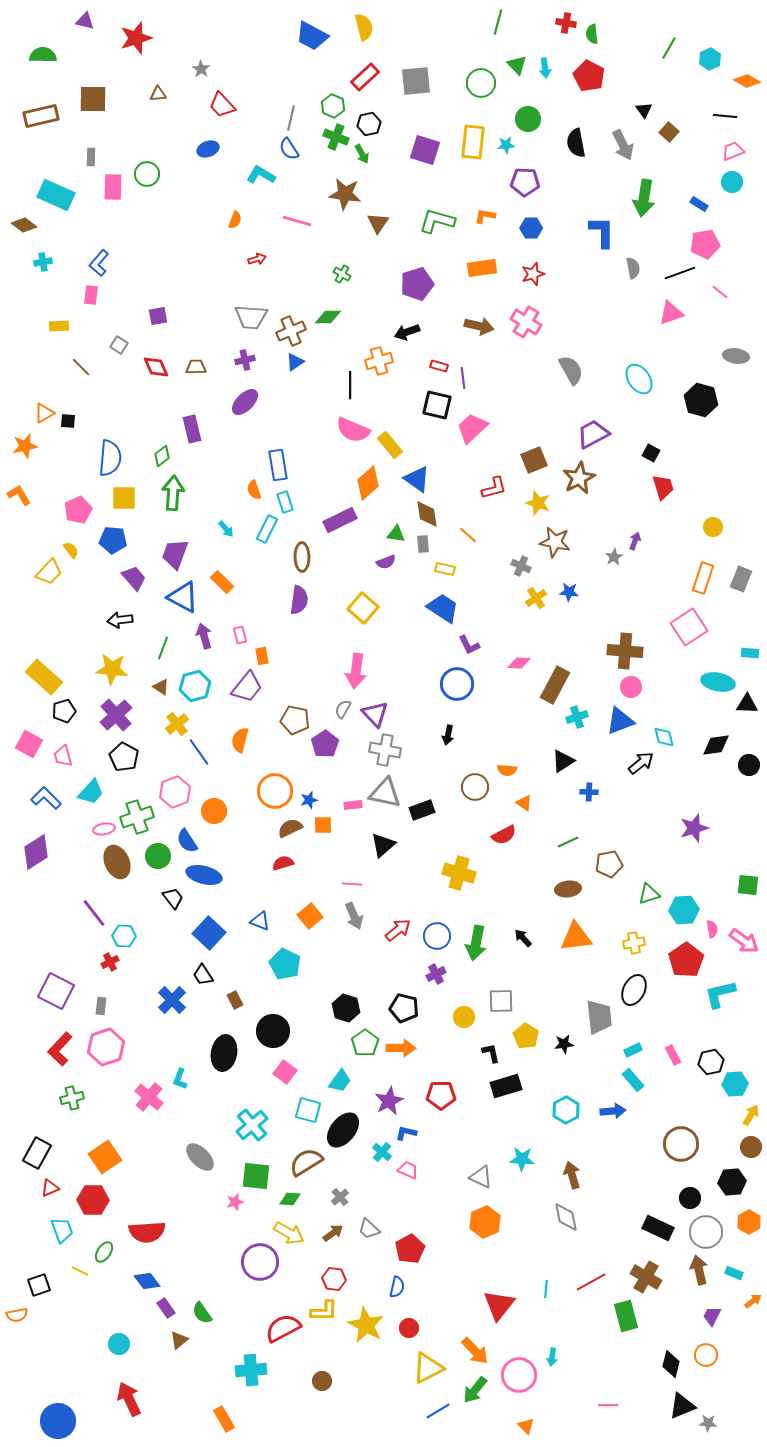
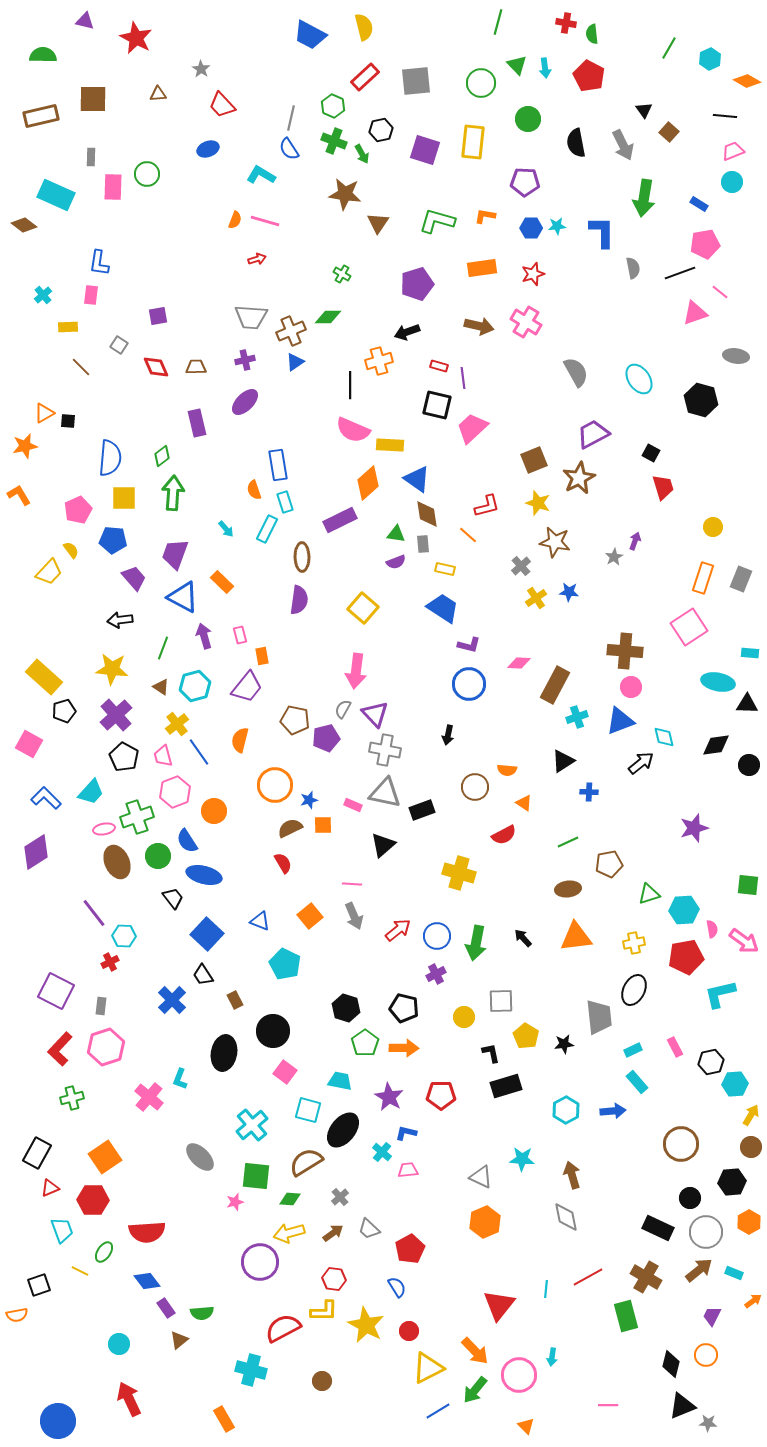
blue trapezoid at (312, 36): moved 2 px left, 1 px up
red star at (136, 38): rotated 28 degrees counterclockwise
black hexagon at (369, 124): moved 12 px right, 6 px down
green cross at (336, 137): moved 2 px left, 4 px down
cyan star at (506, 145): moved 51 px right, 81 px down
pink line at (297, 221): moved 32 px left
cyan cross at (43, 262): moved 33 px down; rotated 30 degrees counterclockwise
blue L-shape at (99, 263): rotated 32 degrees counterclockwise
pink triangle at (671, 313): moved 24 px right
yellow rectangle at (59, 326): moved 9 px right, 1 px down
gray semicircle at (571, 370): moved 5 px right, 2 px down
purple rectangle at (192, 429): moved 5 px right, 6 px up
yellow rectangle at (390, 445): rotated 48 degrees counterclockwise
red L-shape at (494, 488): moved 7 px left, 18 px down
purple semicircle at (386, 562): moved 10 px right
gray cross at (521, 566): rotated 24 degrees clockwise
purple L-shape at (469, 645): rotated 50 degrees counterclockwise
blue circle at (457, 684): moved 12 px right
purple pentagon at (325, 744): moved 1 px right, 6 px up; rotated 20 degrees clockwise
pink trapezoid at (63, 756): moved 100 px right
orange circle at (275, 791): moved 6 px up
pink rectangle at (353, 805): rotated 30 degrees clockwise
red semicircle at (283, 863): rotated 75 degrees clockwise
blue square at (209, 933): moved 2 px left, 1 px down
red pentagon at (686, 960): moved 3 px up; rotated 24 degrees clockwise
orange arrow at (401, 1048): moved 3 px right
pink rectangle at (673, 1055): moved 2 px right, 8 px up
cyan rectangle at (633, 1080): moved 4 px right, 2 px down
cyan trapezoid at (340, 1081): rotated 115 degrees counterclockwise
purple star at (389, 1101): moved 4 px up; rotated 16 degrees counterclockwise
pink trapezoid at (408, 1170): rotated 30 degrees counterclockwise
yellow arrow at (289, 1233): rotated 136 degrees clockwise
brown arrow at (699, 1270): rotated 64 degrees clockwise
red line at (591, 1282): moved 3 px left, 5 px up
blue semicircle at (397, 1287): rotated 45 degrees counterclockwise
green semicircle at (202, 1313): rotated 60 degrees counterclockwise
red circle at (409, 1328): moved 3 px down
cyan cross at (251, 1370): rotated 20 degrees clockwise
